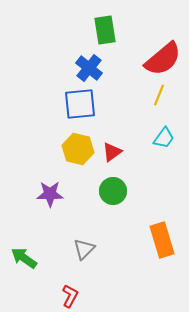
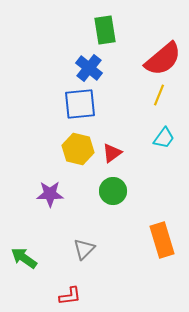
red triangle: moved 1 px down
red L-shape: rotated 55 degrees clockwise
